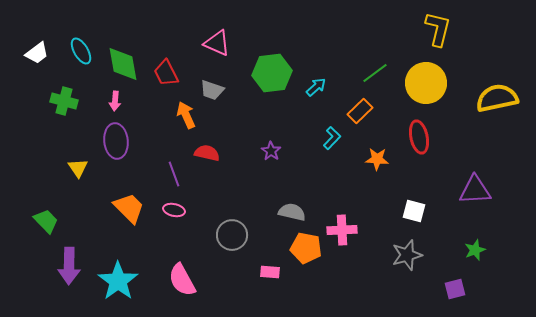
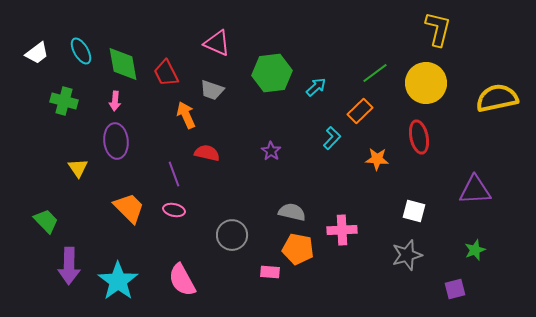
orange pentagon: moved 8 px left, 1 px down
